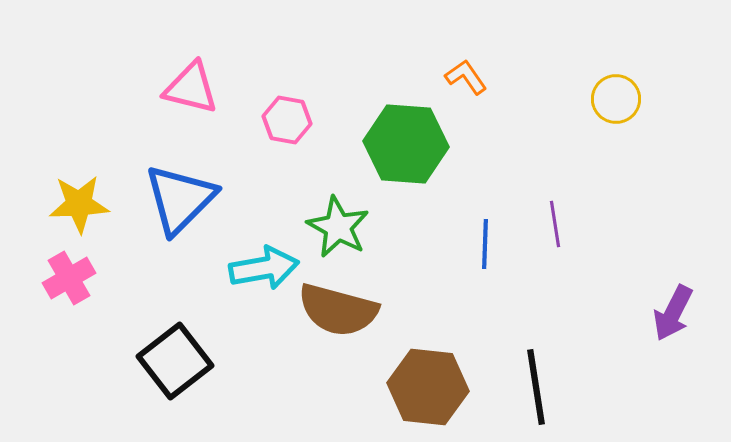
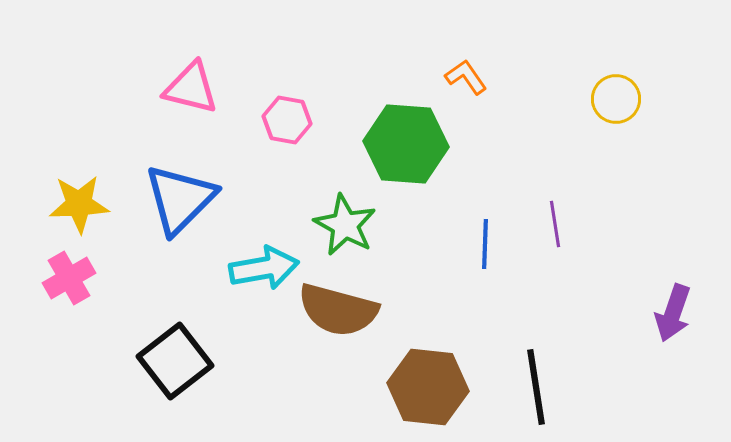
green star: moved 7 px right, 2 px up
purple arrow: rotated 8 degrees counterclockwise
